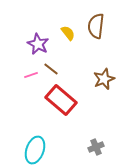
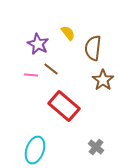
brown semicircle: moved 3 px left, 22 px down
pink line: rotated 24 degrees clockwise
brown star: moved 1 px left, 1 px down; rotated 15 degrees counterclockwise
red rectangle: moved 3 px right, 6 px down
gray cross: rotated 28 degrees counterclockwise
